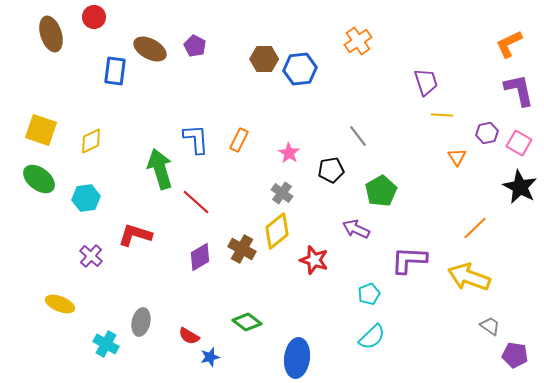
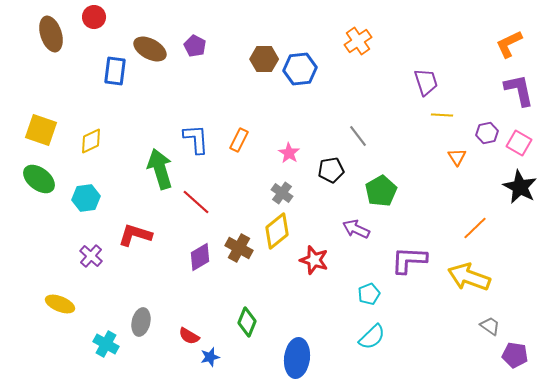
brown cross at (242, 249): moved 3 px left, 1 px up
green diamond at (247, 322): rotated 76 degrees clockwise
